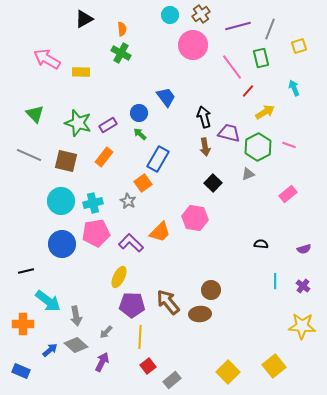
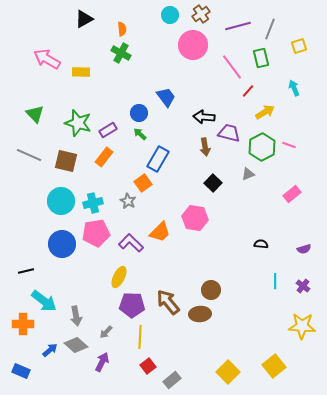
black arrow at (204, 117): rotated 70 degrees counterclockwise
purple rectangle at (108, 125): moved 5 px down
green hexagon at (258, 147): moved 4 px right
pink rectangle at (288, 194): moved 4 px right
cyan arrow at (48, 301): moved 4 px left
